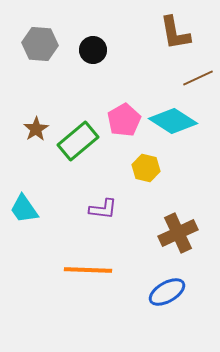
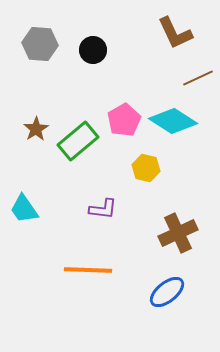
brown L-shape: rotated 15 degrees counterclockwise
blue ellipse: rotated 9 degrees counterclockwise
